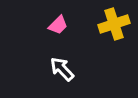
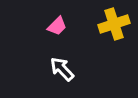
pink trapezoid: moved 1 px left, 1 px down
